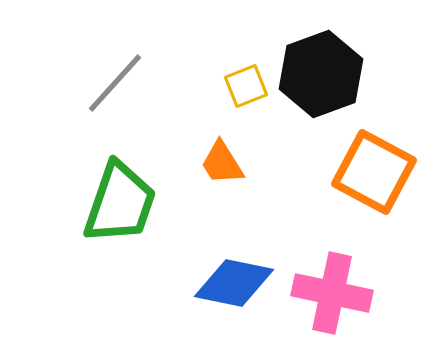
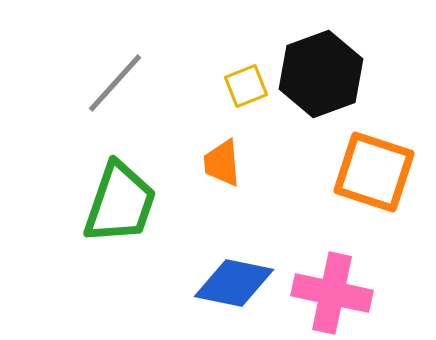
orange trapezoid: rotated 27 degrees clockwise
orange square: rotated 10 degrees counterclockwise
